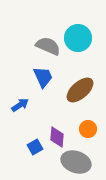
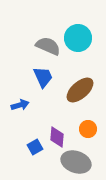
blue arrow: rotated 18 degrees clockwise
